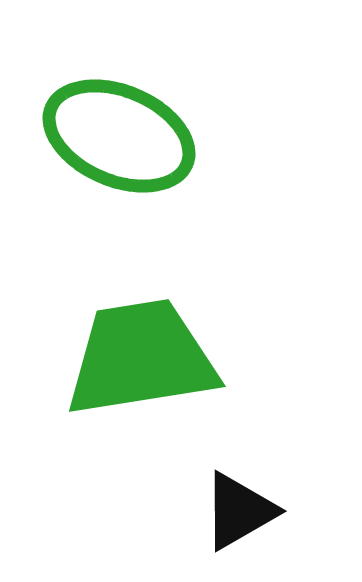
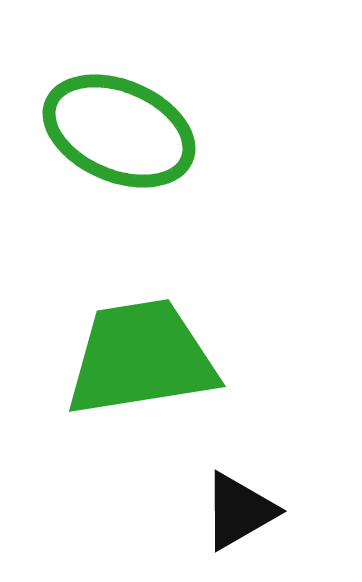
green ellipse: moved 5 px up
